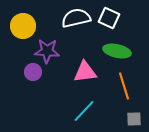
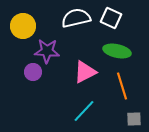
white square: moved 2 px right
pink triangle: rotated 20 degrees counterclockwise
orange line: moved 2 px left
